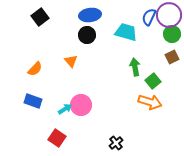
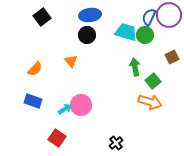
black square: moved 2 px right
green circle: moved 27 px left, 1 px down
